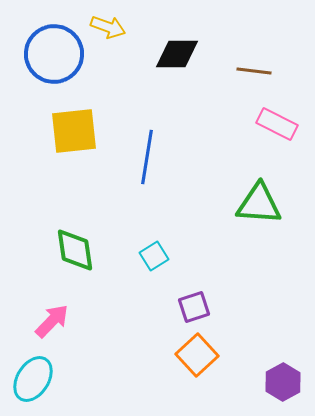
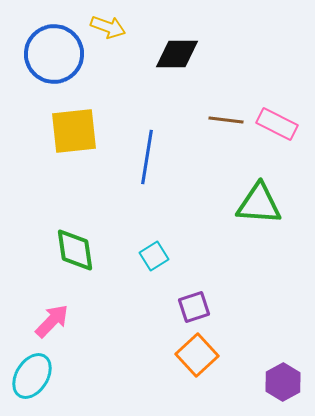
brown line: moved 28 px left, 49 px down
cyan ellipse: moved 1 px left, 3 px up
